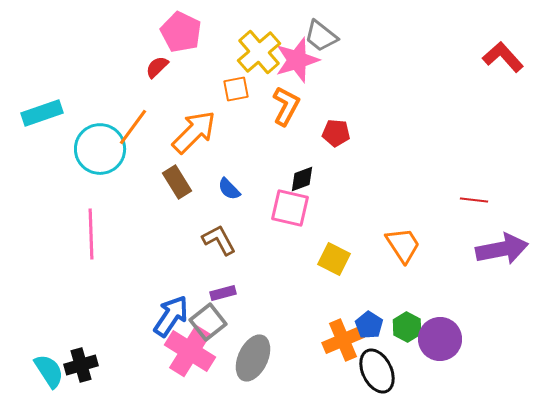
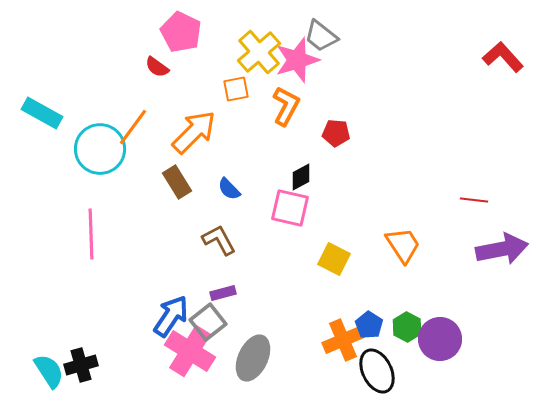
red semicircle: rotated 100 degrees counterclockwise
cyan rectangle: rotated 48 degrees clockwise
black diamond: moved 1 px left, 2 px up; rotated 8 degrees counterclockwise
